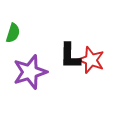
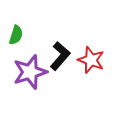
green semicircle: moved 3 px right, 2 px down
black L-shape: moved 10 px left; rotated 140 degrees counterclockwise
